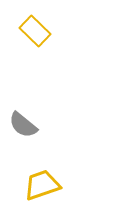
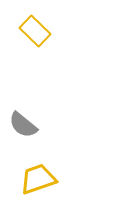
yellow trapezoid: moved 4 px left, 6 px up
